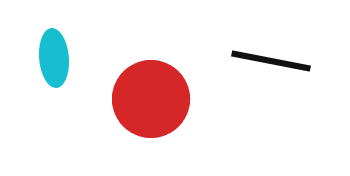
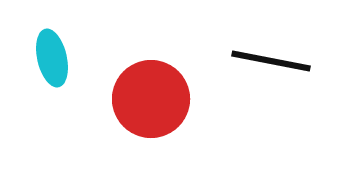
cyan ellipse: moved 2 px left; rotated 8 degrees counterclockwise
